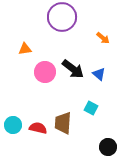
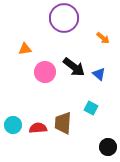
purple circle: moved 2 px right, 1 px down
black arrow: moved 1 px right, 2 px up
red semicircle: rotated 18 degrees counterclockwise
